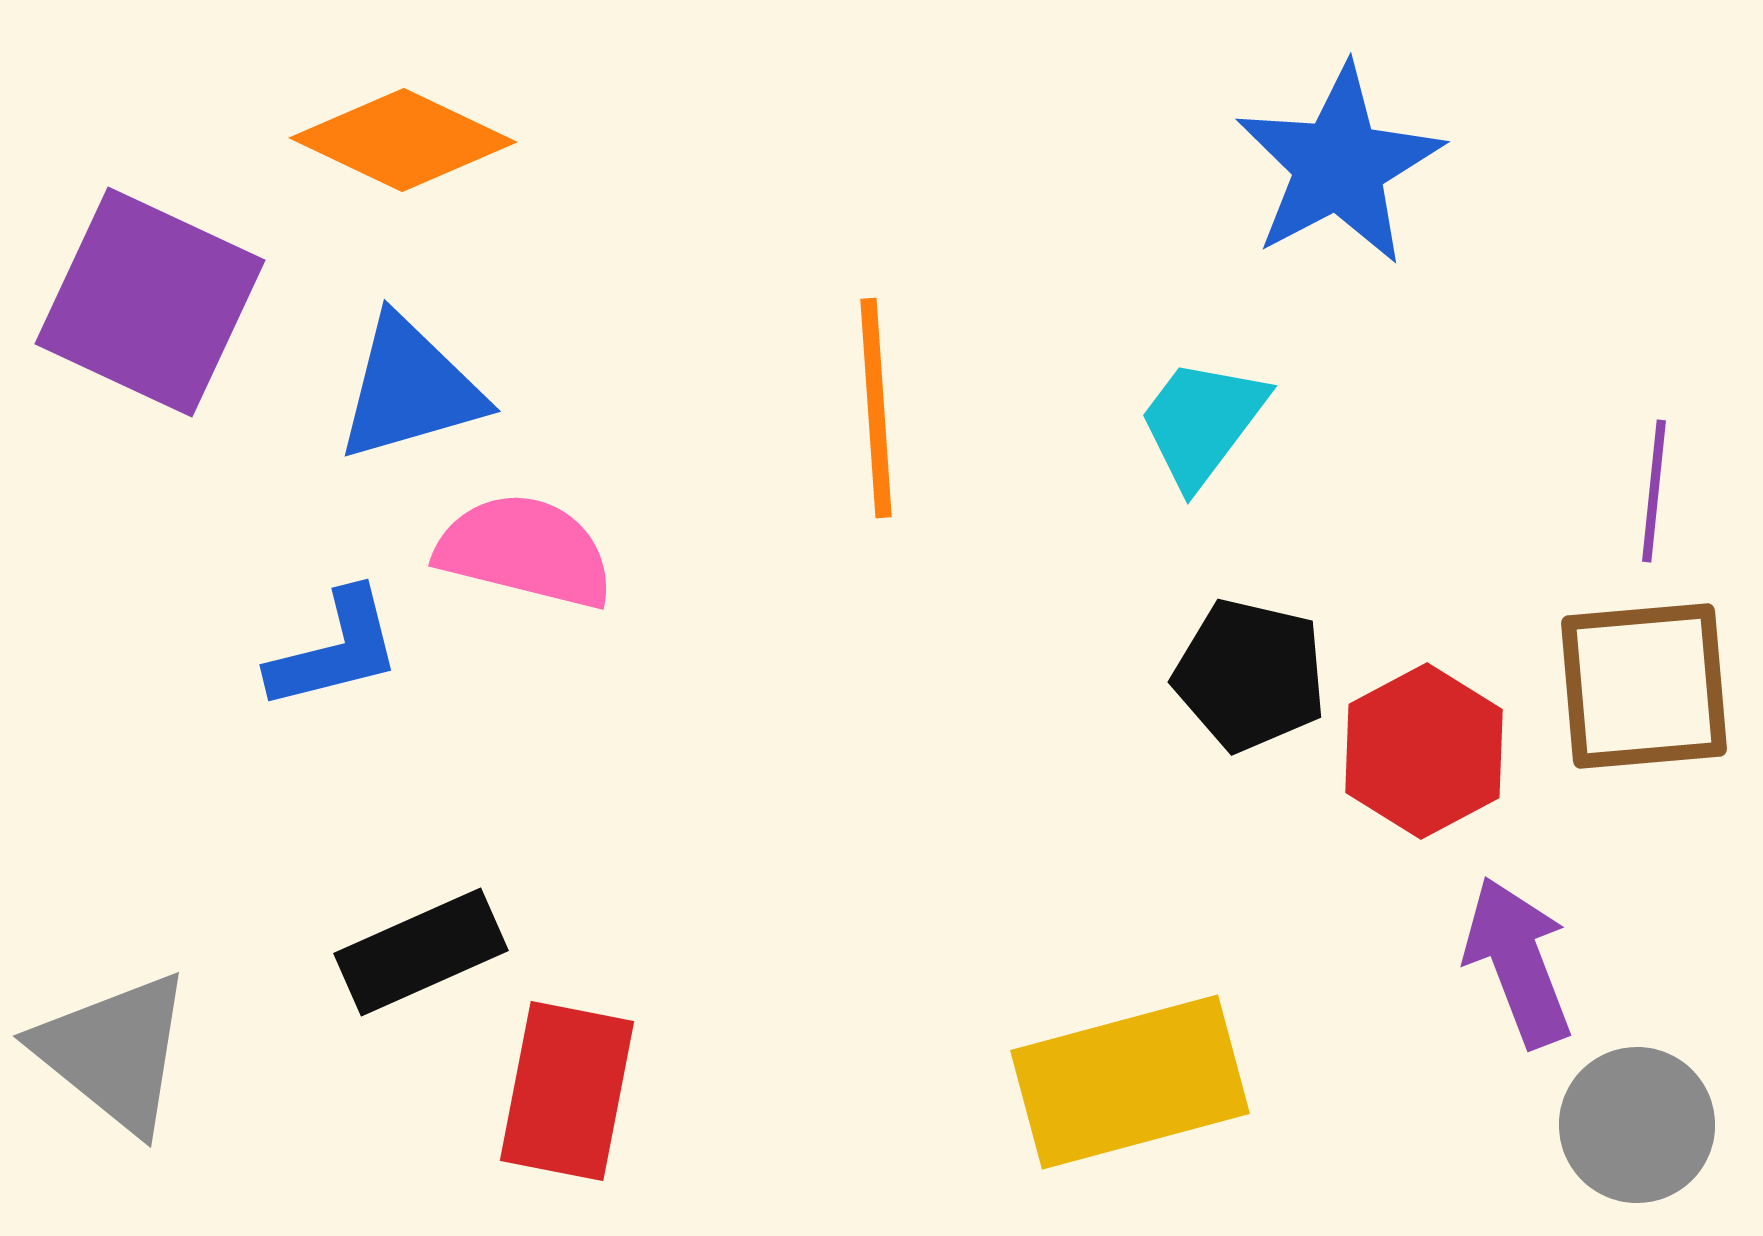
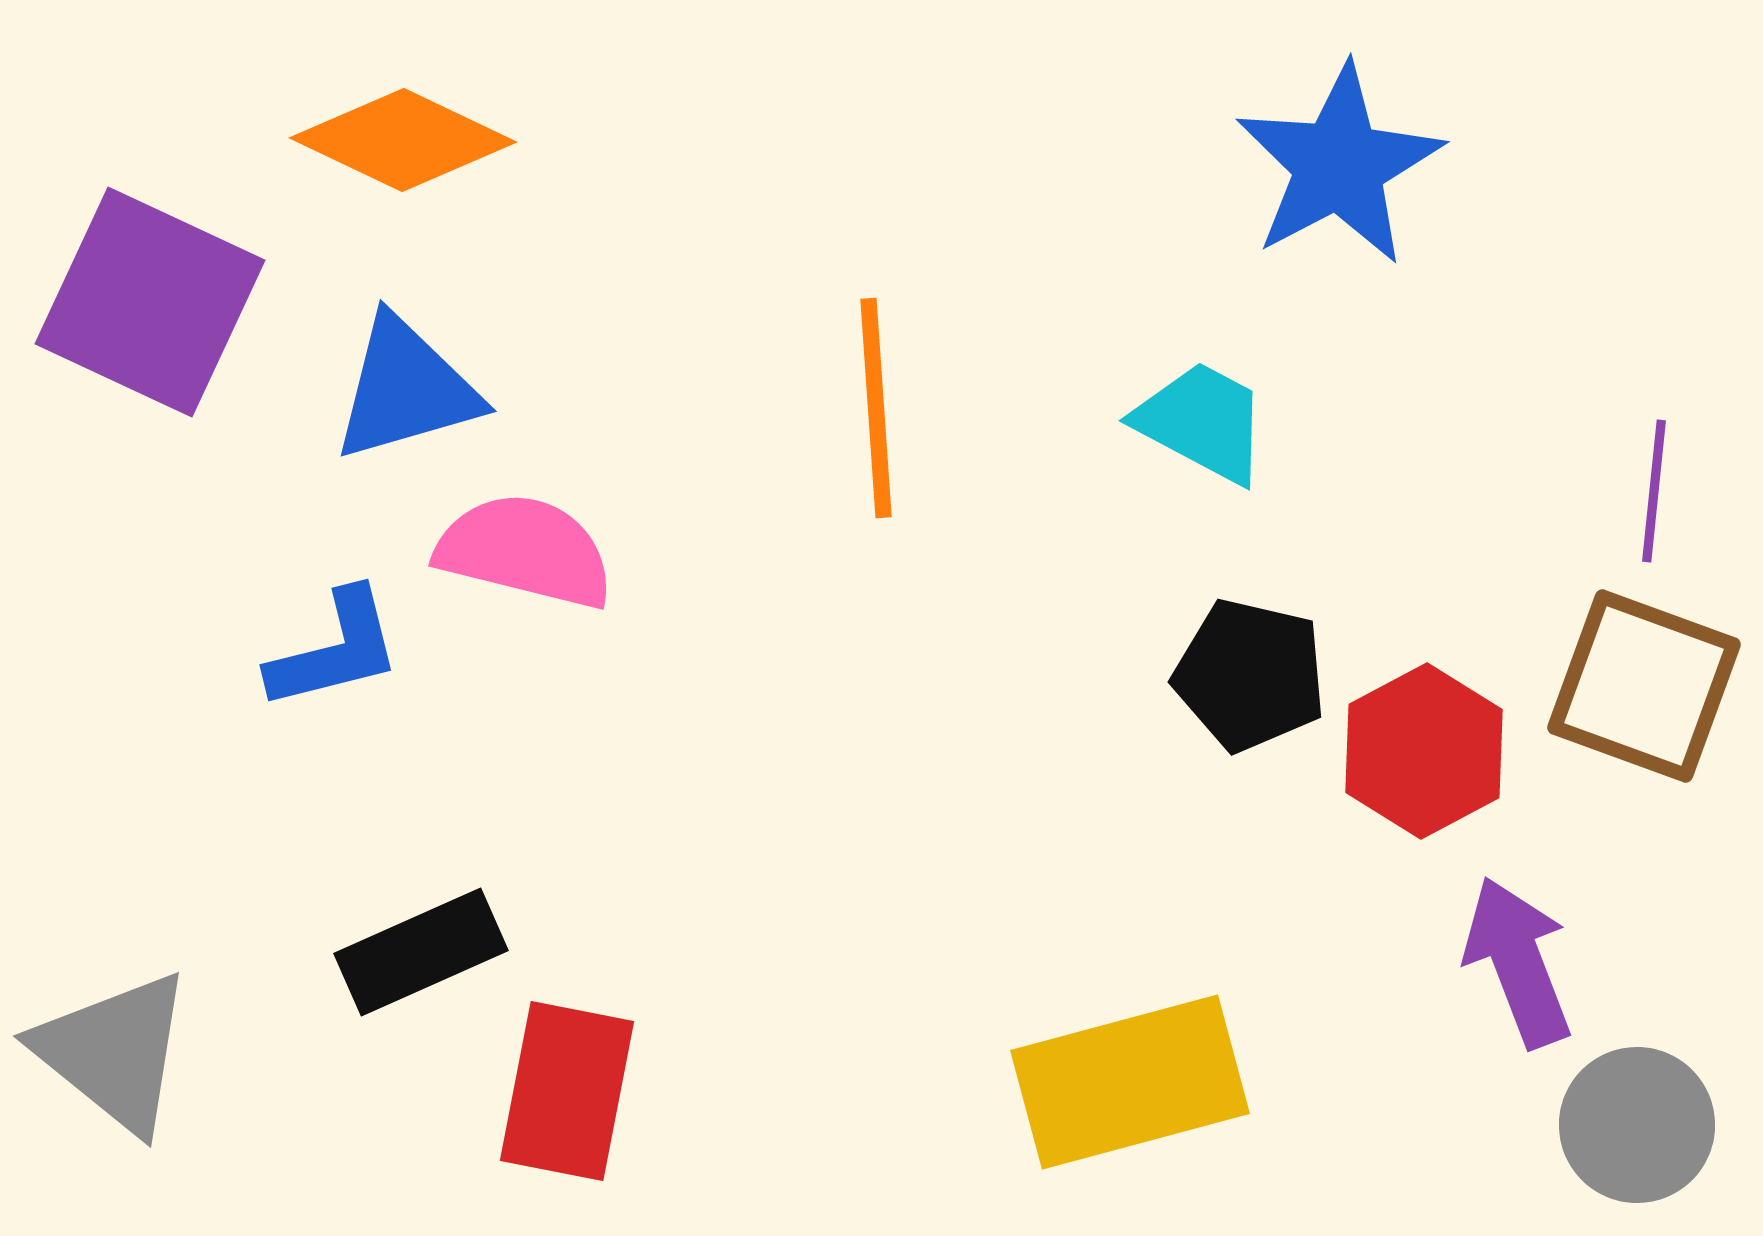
blue triangle: moved 4 px left
cyan trapezoid: rotated 81 degrees clockwise
brown square: rotated 25 degrees clockwise
